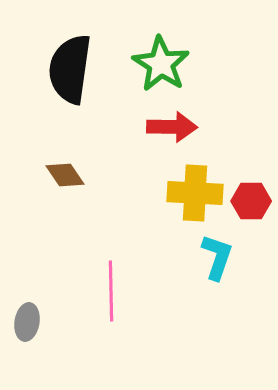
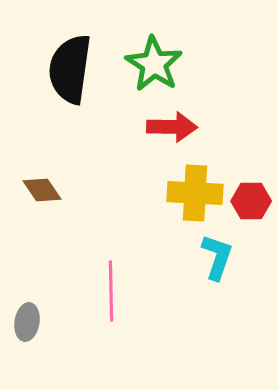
green star: moved 7 px left
brown diamond: moved 23 px left, 15 px down
